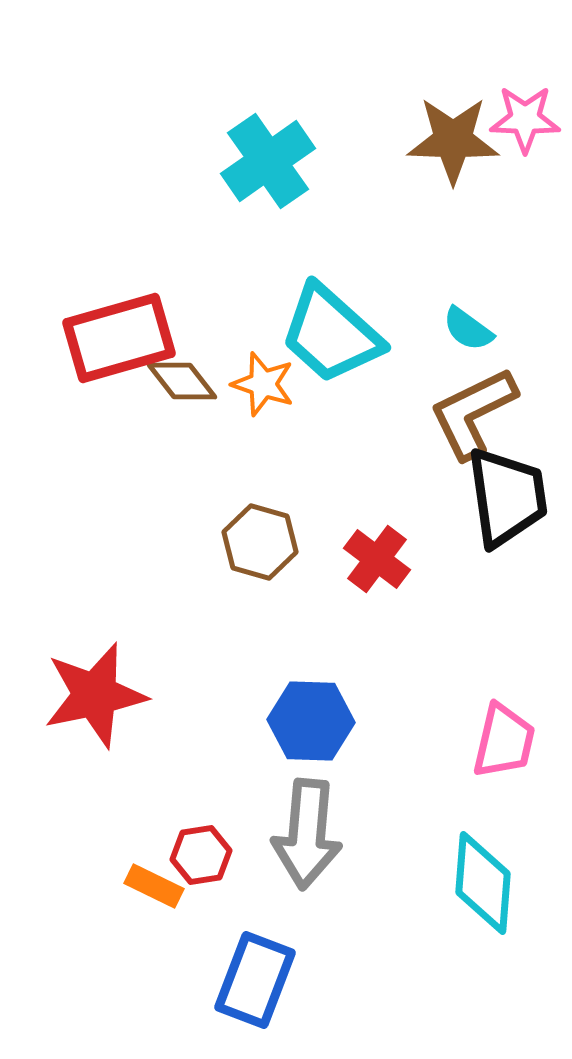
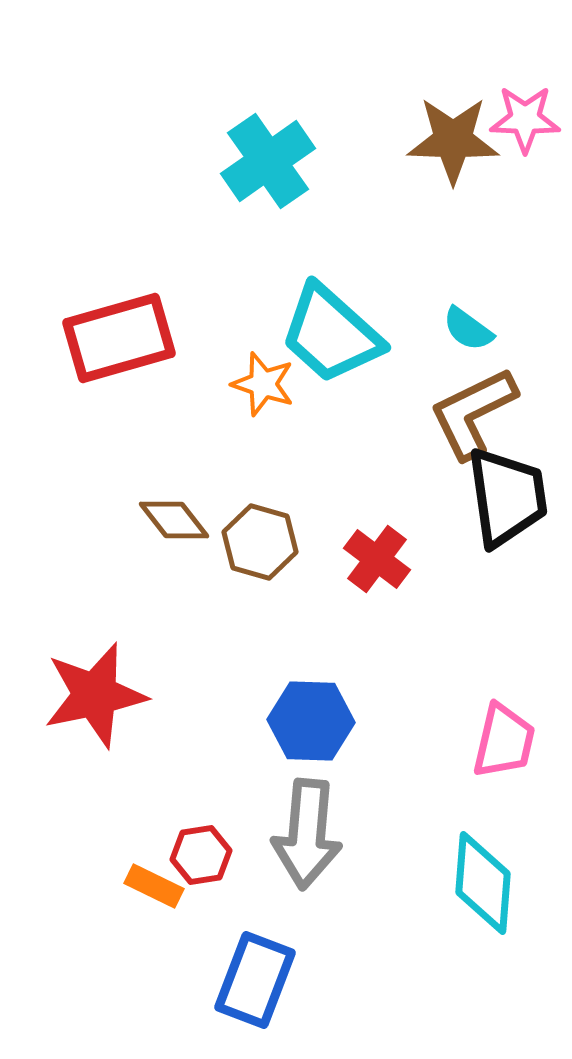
brown diamond: moved 8 px left, 139 px down
